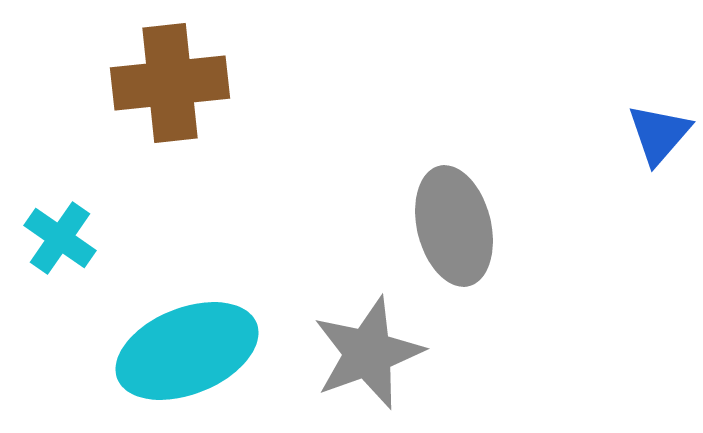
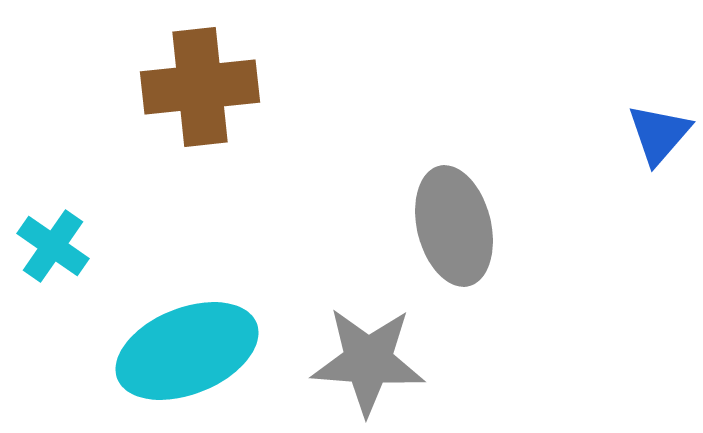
brown cross: moved 30 px right, 4 px down
cyan cross: moved 7 px left, 8 px down
gray star: moved 8 px down; rotated 24 degrees clockwise
